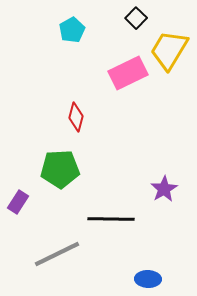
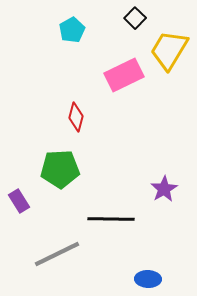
black square: moved 1 px left
pink rectangle: moved 4 px left, 2 px down
purple rectangle: moved 1 px right, 1 px up; rotated 65 degrees counterclockwise
